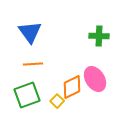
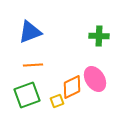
blue triangle: rotated 45 degrees clockwise
orange line: moved 1 px down
yellow square: rotated 24 degrees clockwise
